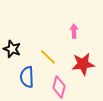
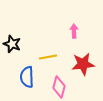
black star: moved 5 px up
yellow line: rotated 54 degrees counterclockwise
